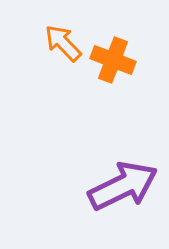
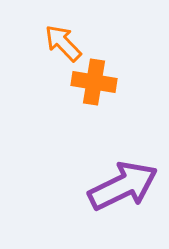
orange cross: moved 19 px left, 22 px down; rotated 12 degrees counterclockwise
